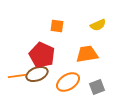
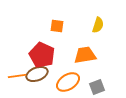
yellow semicircle: rotated 49 degrees counterclockwise
orange trapezoid: moved 2 px left, 1 px down
